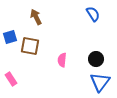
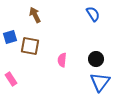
brown arrow: moved 1 px left, 2 px up
